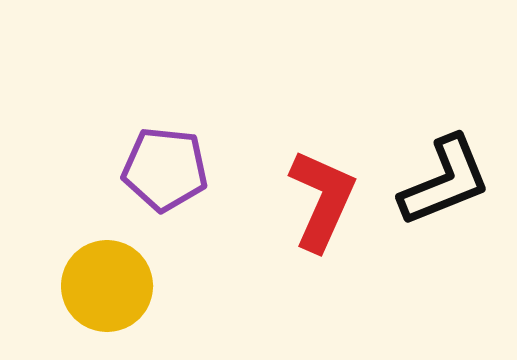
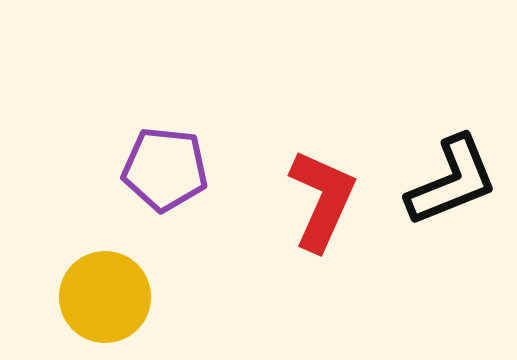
black L-shape: moved 7 px right
yellow circle: moved 2 px left, 11 px down
